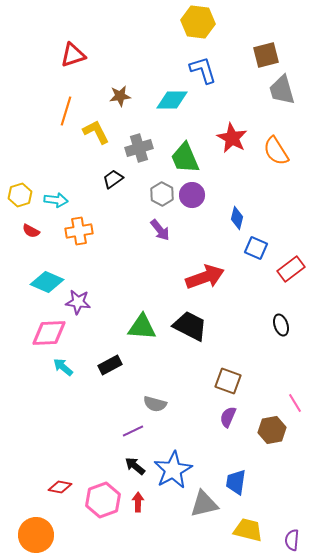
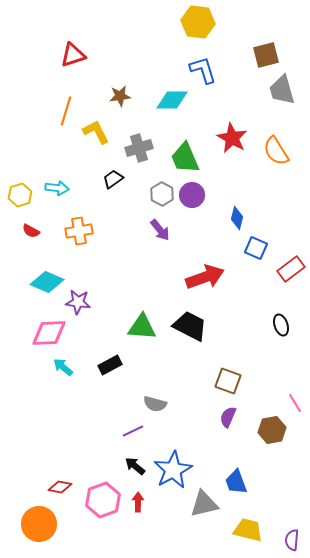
cyan arrow at (56, 200): moved 1 px right, 12 px up
blue trapezoid at (236, 482): rotated 28 degrees counterclockwise
orange circle at (36, 535): moved 3 px right, 11 px up
